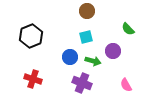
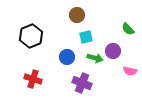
brown circle: moved 10 px left, 4 px down
blue circle: moved 3 px left
green arrow: moved 2 px right, 3 px up
pink semicircle: moved 4 px right, 14 px up; rotated 48 degrees counterclockwise
